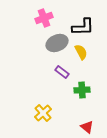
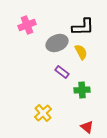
pink cross: moved 17 px left, 7 px down
